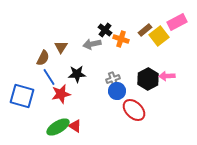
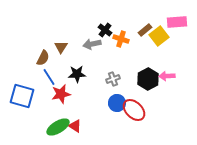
pink rectangle: rotated 24 degrees clockwise
blue circle: moved 12 px down
